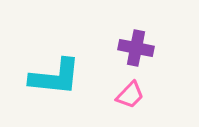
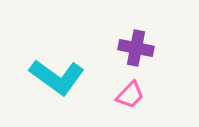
cyan L-shape: moved 2 px right; rotated 30 degrees clockwise
